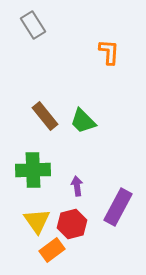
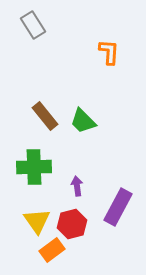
green cross: moved 1 px right, 3 px up
